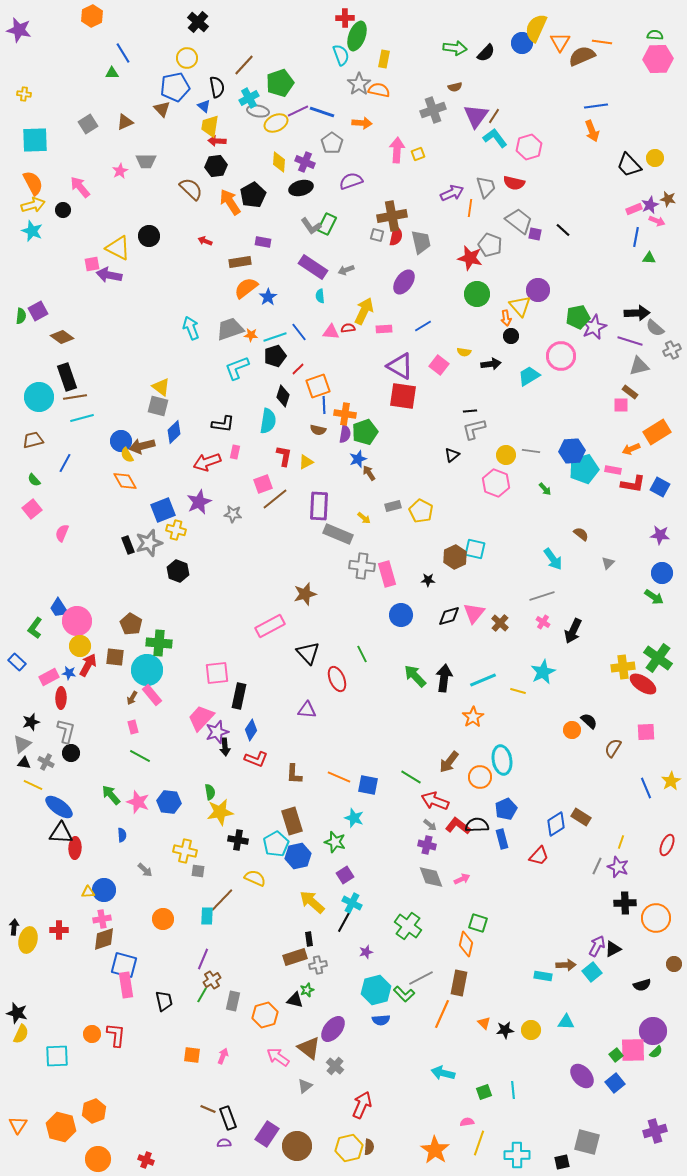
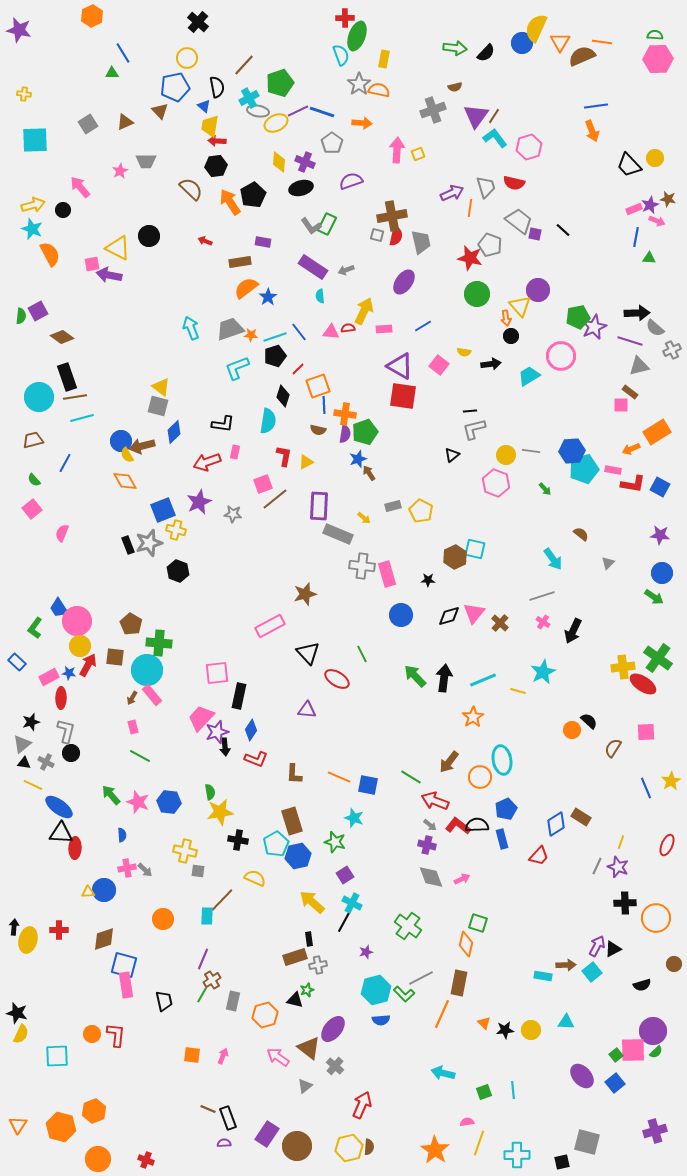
brown triangle at (162, 109): moved 2 px left, 2 px down
orange semicircle at (33, 183): moved 17 px right, 71 px down
cyan star at (32, 231): moved 2 px up
red ellipse at (337, 679): rotated 35 degrees counterclockwise
pink cross at (102, 919): moved 25 px right, 51 px up
